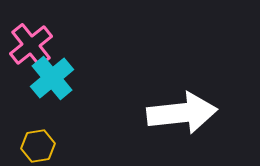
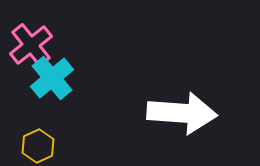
white arrow: rotated 10 degrees clockwise
yellow hexagon: rotated 16 degrees counterclockwise
